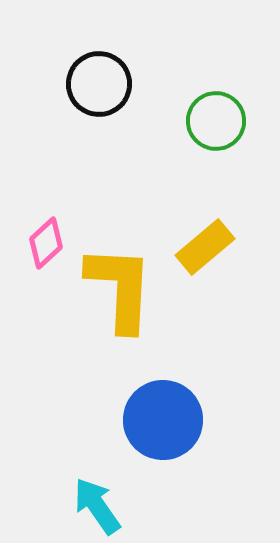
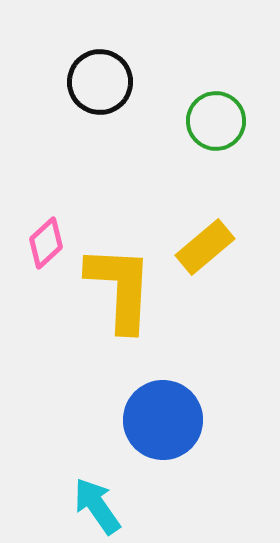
black circle: moved 1 px right, 2 px up
